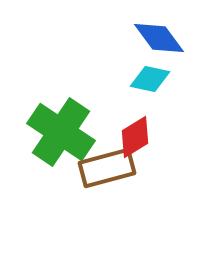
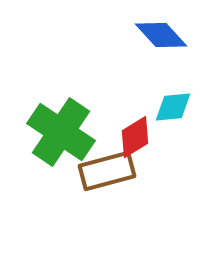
blue diamond: moved 2 px right, 3 px up; rotated 6 degrees counterclockwise
cyan diamond: moved 23 px right, 28 px down; rotated 18 degrees counterclockwise
brown rectangle: moved 3 px down
